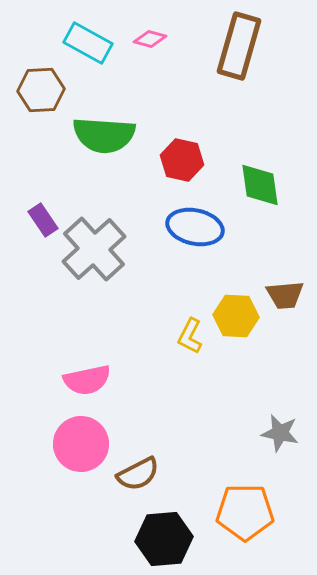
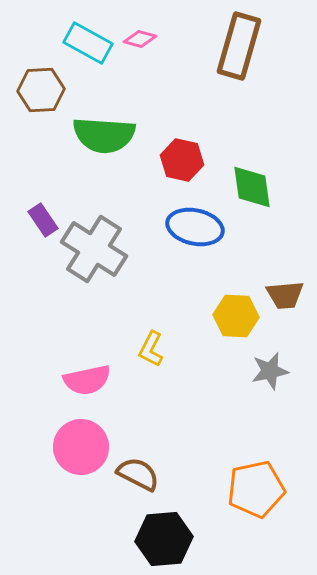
pink diamond: moved 10 px left
green diamond: moved 8 px left, 2 px down
gray cross: rotated 16 degrees counterclockwise
yellow L-shape: moved 39 px left, 13 px down
gray star: moved 10 px left, 62 px up; rotated 24 degrees counterclockwise
pink circle: moved 3 px down
brown semicircle: rotated 126 degrees counterclockwise
orange pentagon: moved 11 px right, 23 px up; rotated 12 degrees counterclockwise
